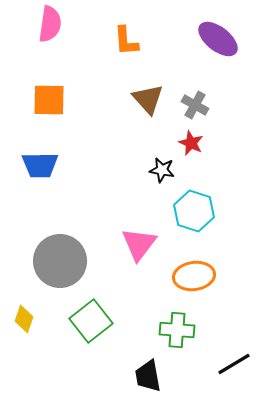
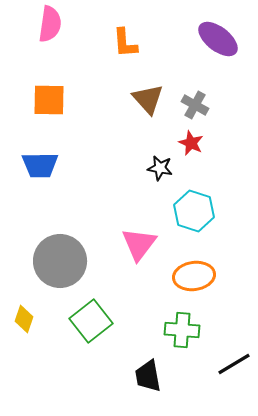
orange L-shape: moved 1 px left, 2 px down
black star: moved 2 px left, 2 px up
green cross: moved 5 px right
